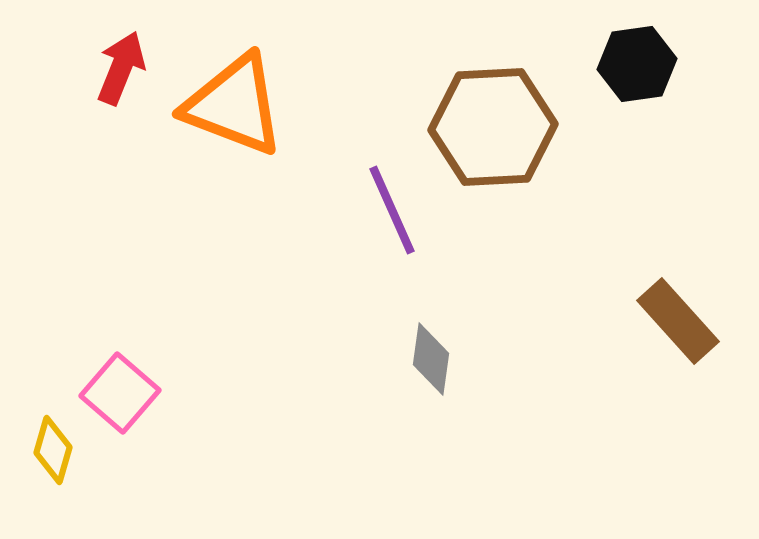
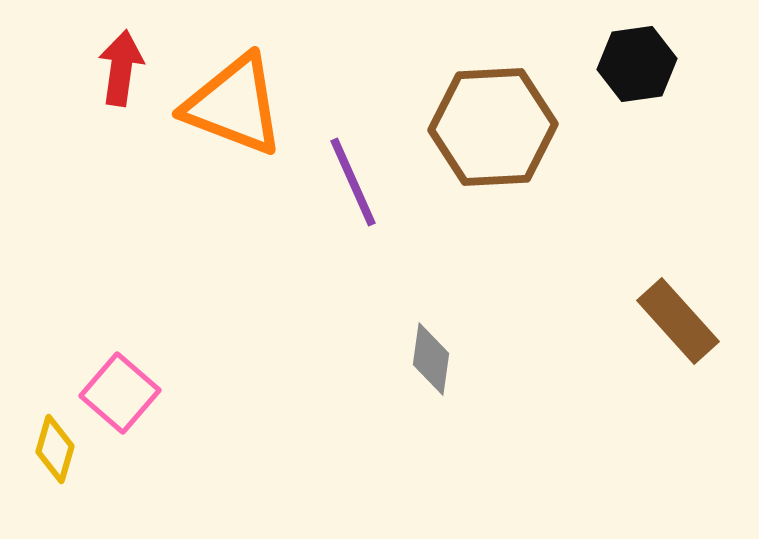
red arrow: rotated 14 degrees counterclockwise
purple line: moved 39 px left, 28 px up
yellow diamond: moved 2 px right, 1 px up
